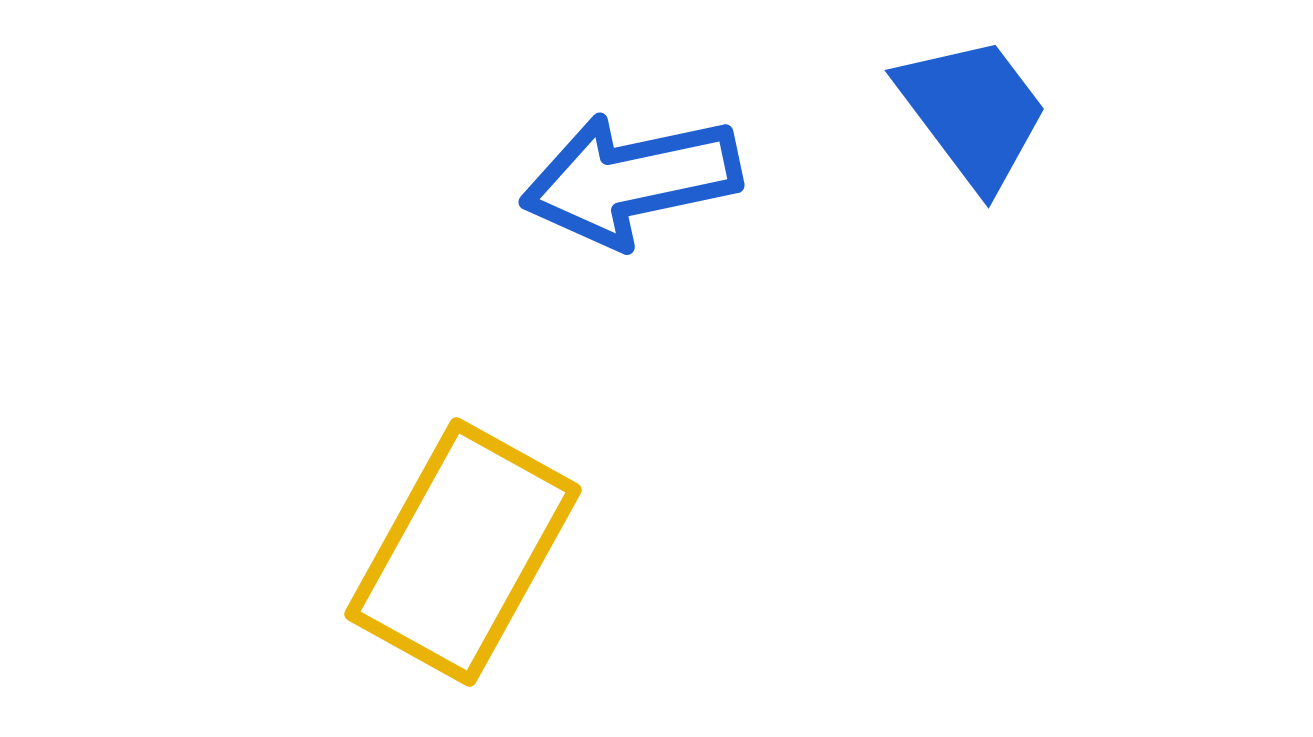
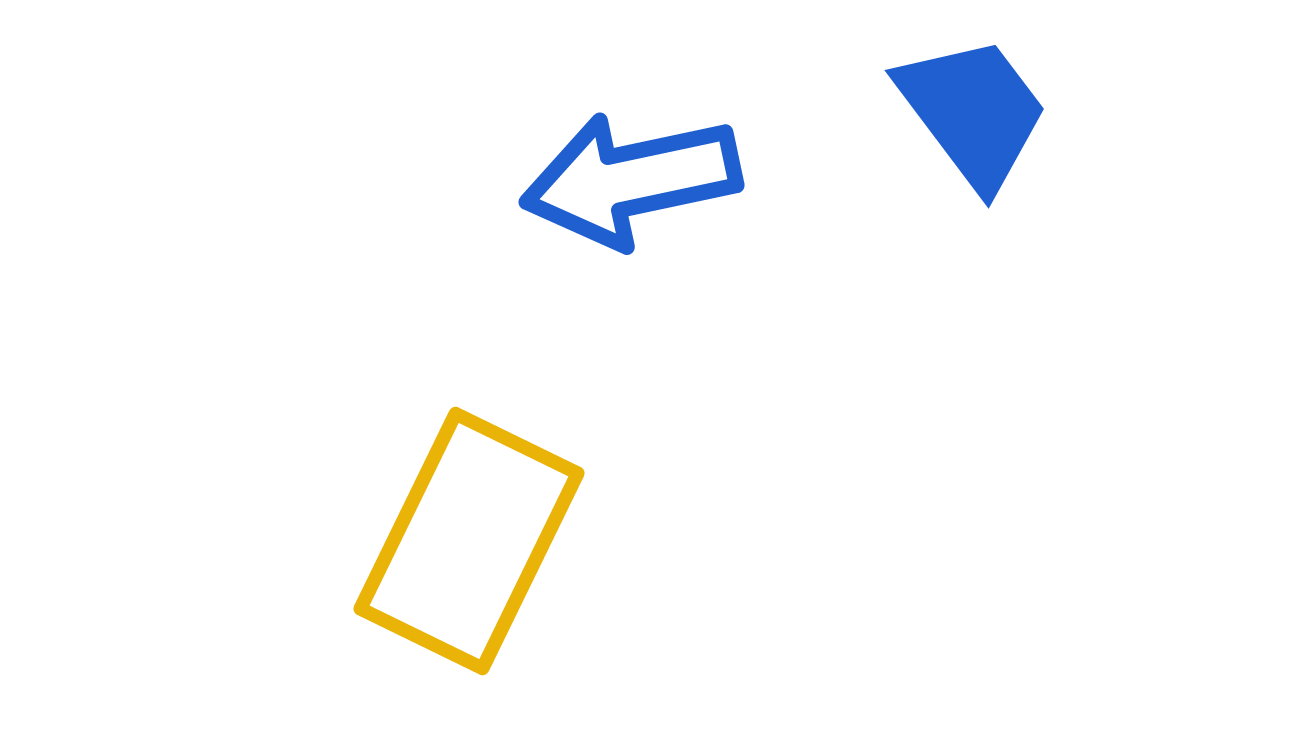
yellow rectangle: moved 6 px right, 11 px up; rotated 3 degrees counterclockwise
